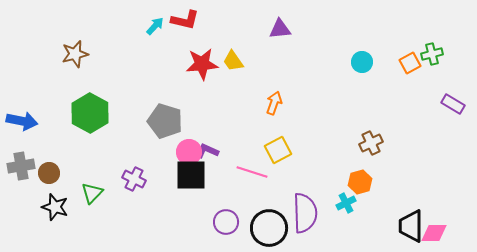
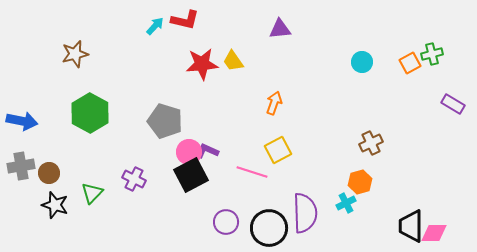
black square: rotated 28 degrees counterclockwise
black star: moved 2 px up
